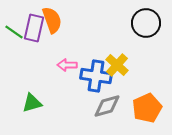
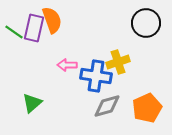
yellow cross: moved 1 px right, 3 px up; rotated 30 degrees clockwise
green triangle: rotated 25 degrees counterclockwise
